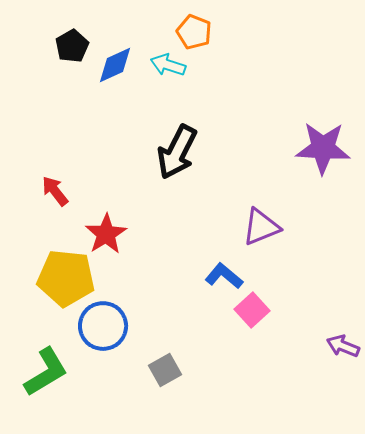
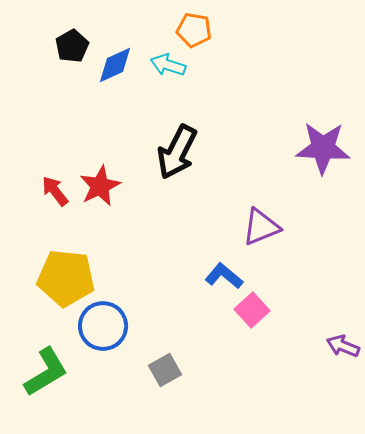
orange pentagon: moved 2 px up; rotated 12 degrees counterclockwise
red star: moved 6 px left, 48 px up; rotated 6 degrees clockwise
